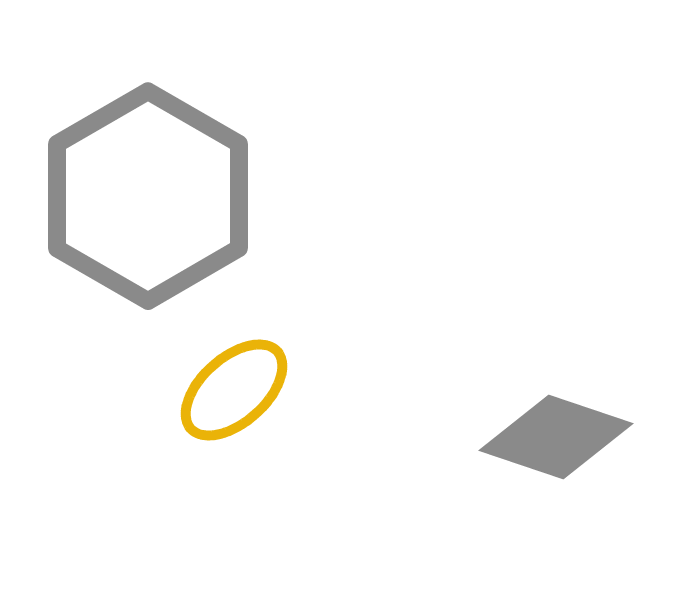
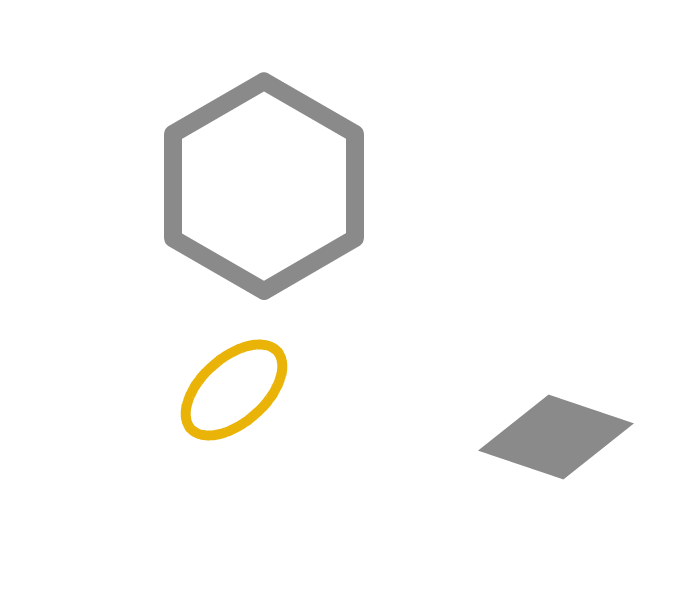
gray hexagon: moved 116 px right, 10 px up
